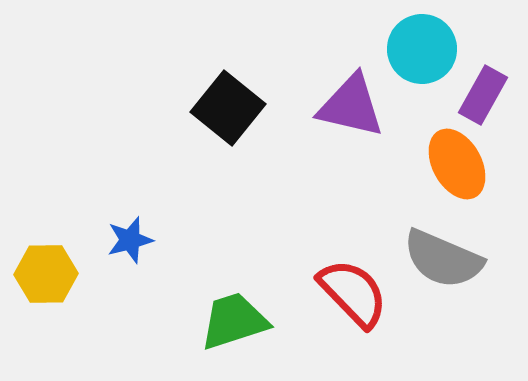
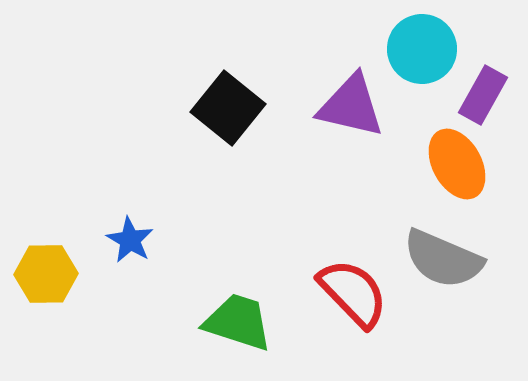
blue star: rotated 27 degrees counterclockwise
green trapezoid: moved 4 px right, 1 px down; rotated 36 degrees clockwise
